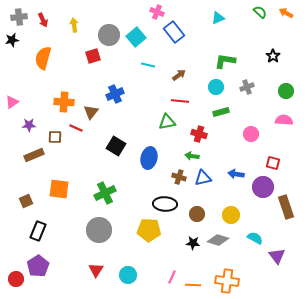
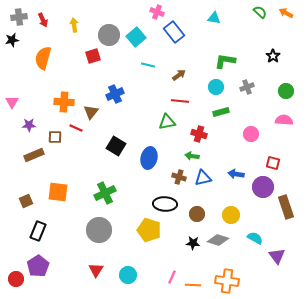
cyan triangle at (218, 18): moved 4 px left; rotated 32 degrees clockwise
pink triangle at (12, 102): rotated 24 degrees counterclockwise
orange square at (59, 189): moved 1 px left, 3 px down
yellow pentagon at (149, 230): rotated 15 degrees clockwise
